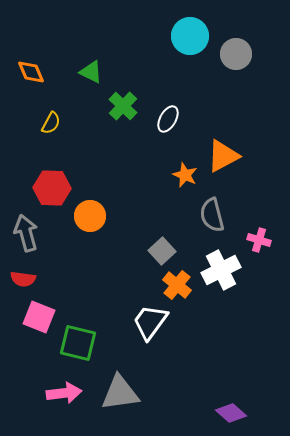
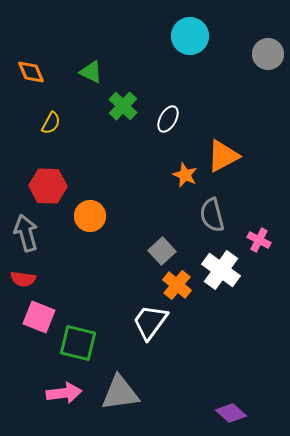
gray circle: moved 32 px right
red hexagon: moved 4 px left, 2 px up
pink cross: rotated 10 degrees clockwise
white cross: rotated 27 degrees counterclockwise
